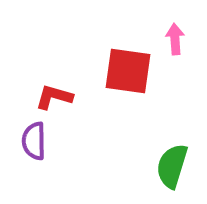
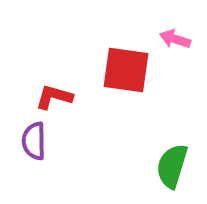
pink arrow: rotated 68 degrees counterclockwise
red square: moved 2 px left, 1 px up
